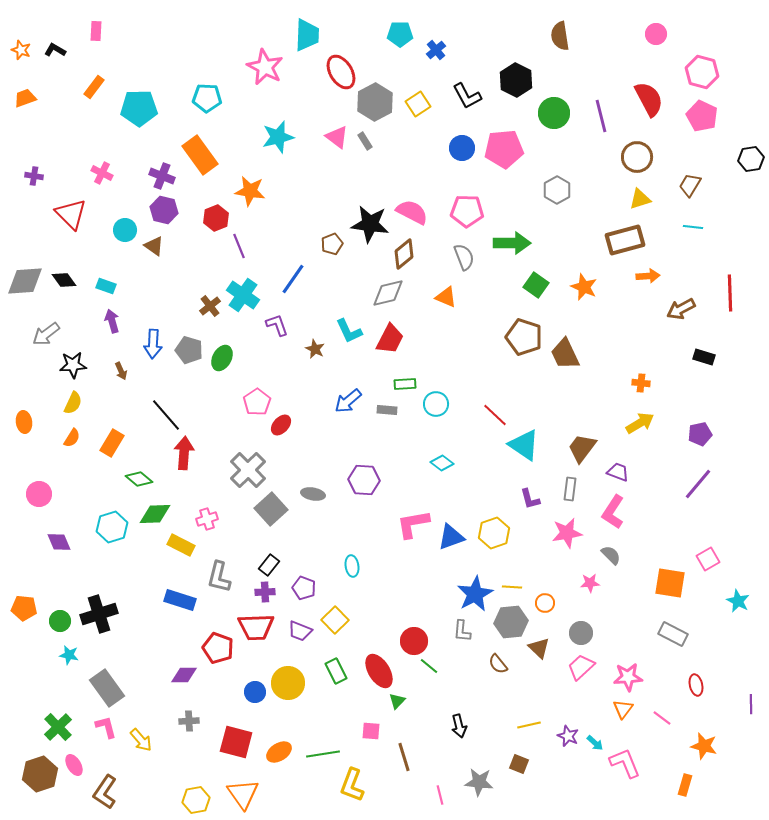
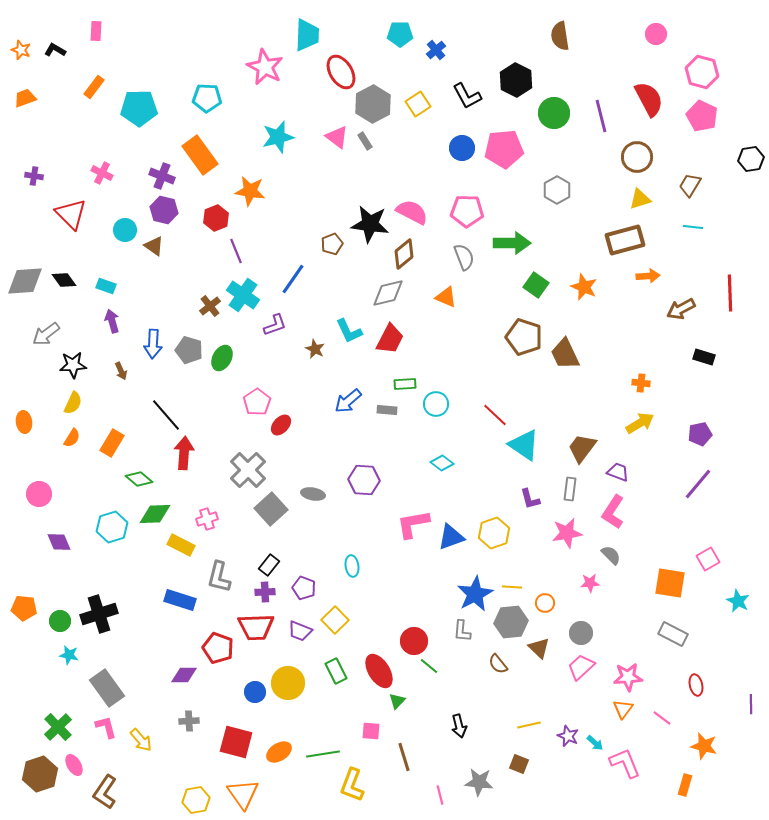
gray hexagon at (375, 102): moved 2 px left, 2 px down
purple line at (239, 246): moved 3 px left, 5 px down
purple L-shape at (277, 325): moved 2 px left; rotated 90 degrees clockwise
